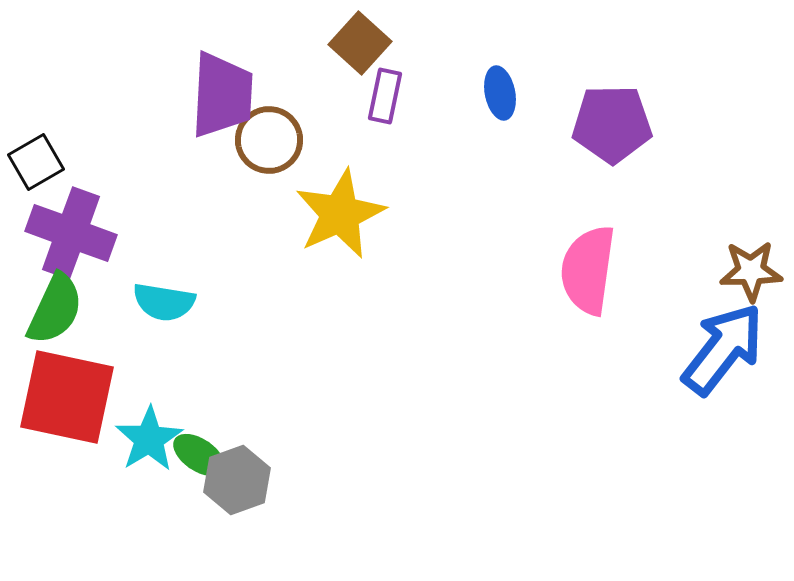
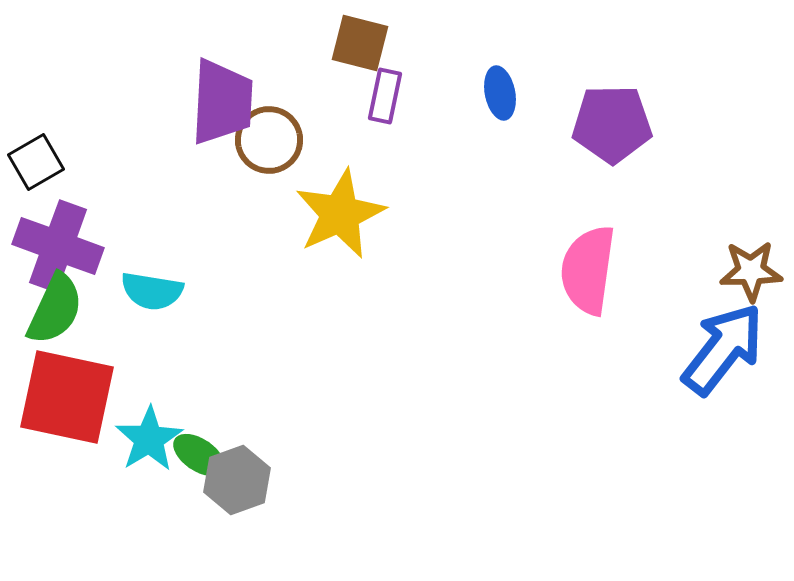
brown square: rotated 28 degrees counterclockwise
purple trapezoid: moved 7 px down
purple cross: moved 13 px left, 13 px down
cyan semicircle: moved 12 px left, 11 px up
